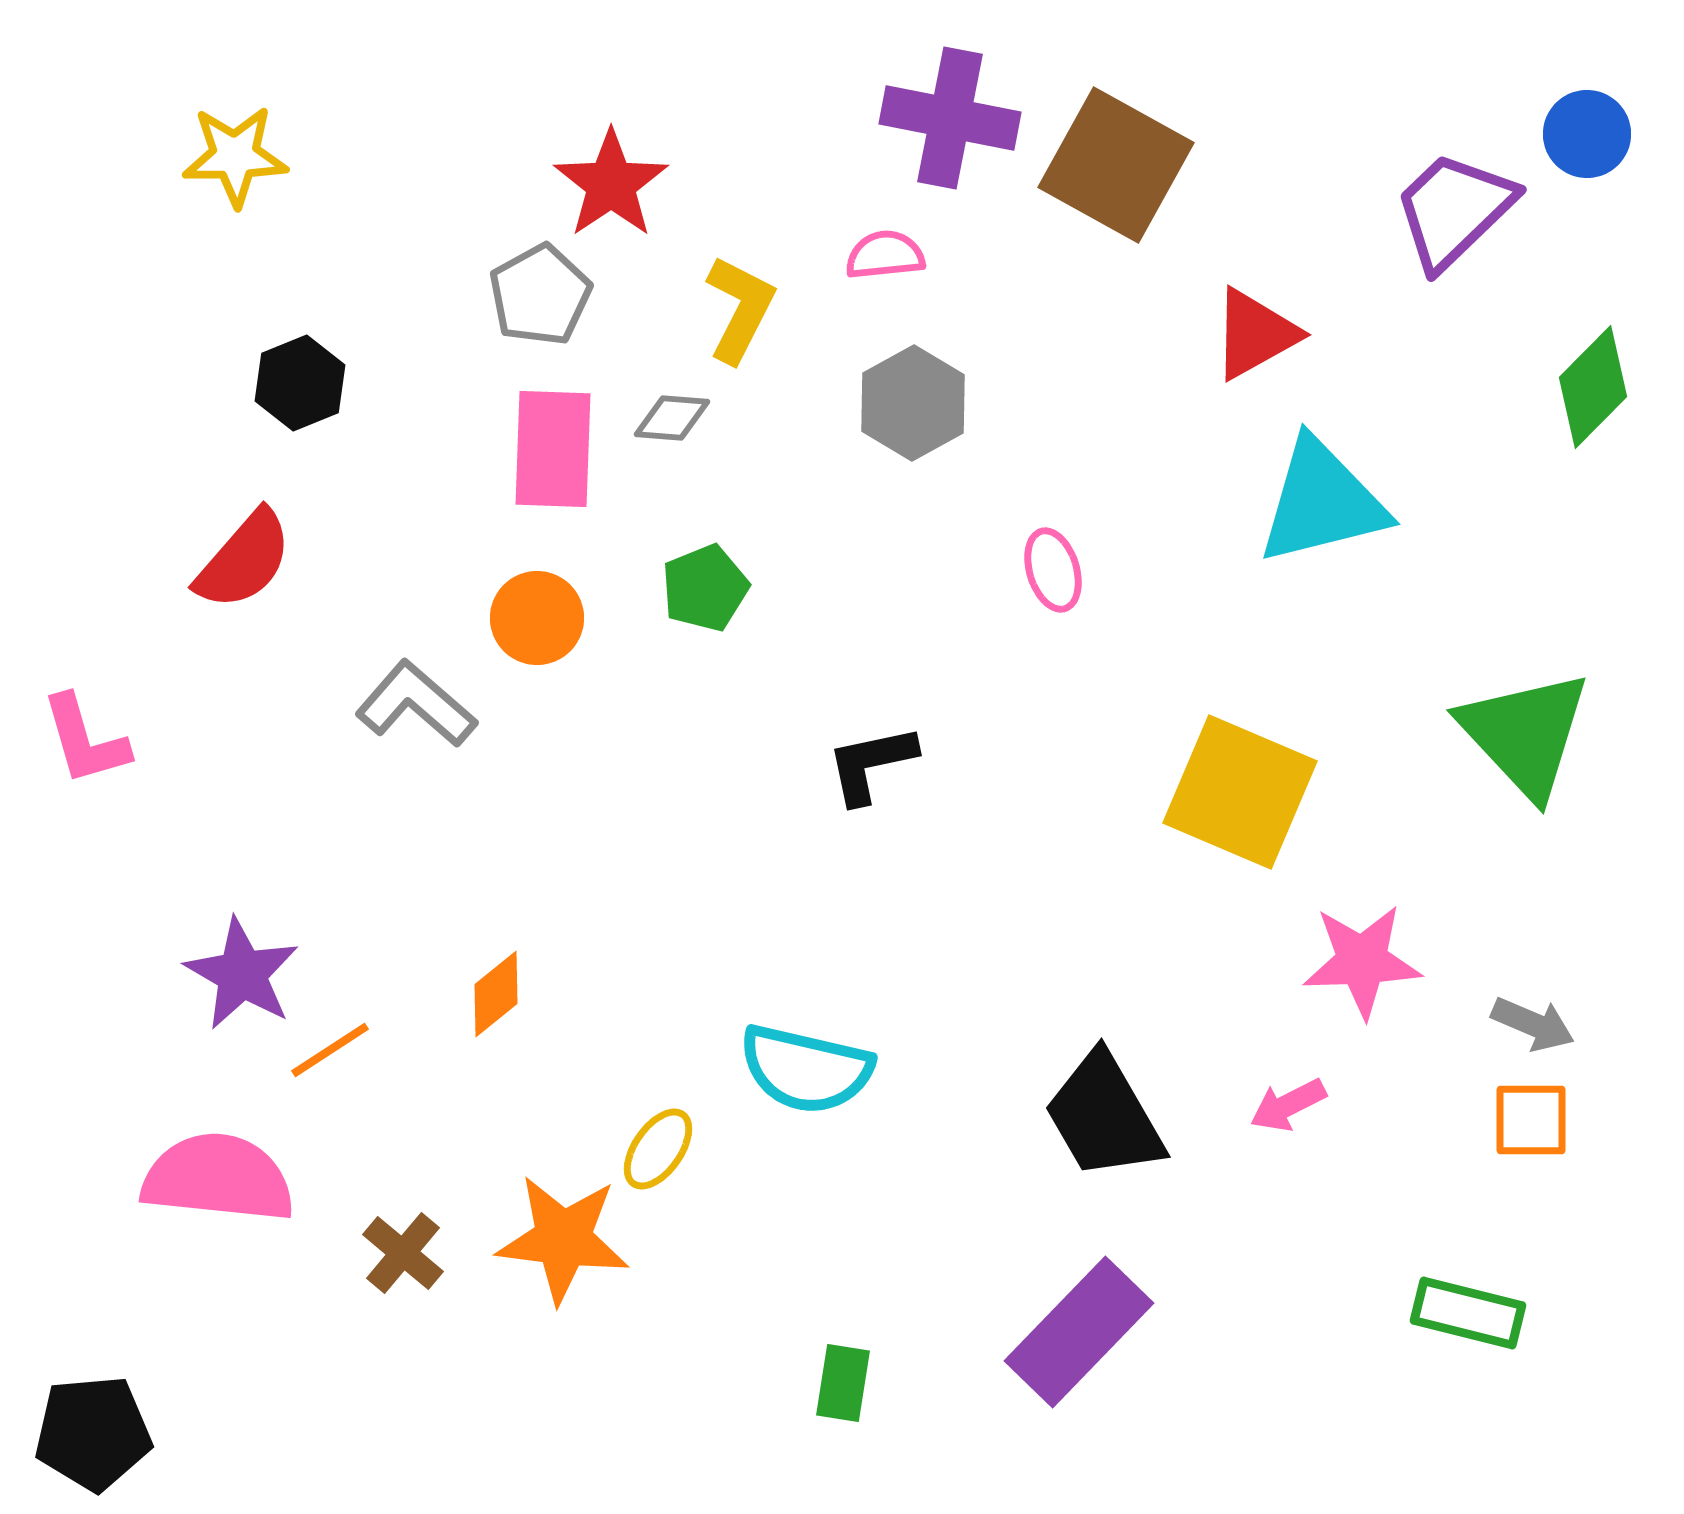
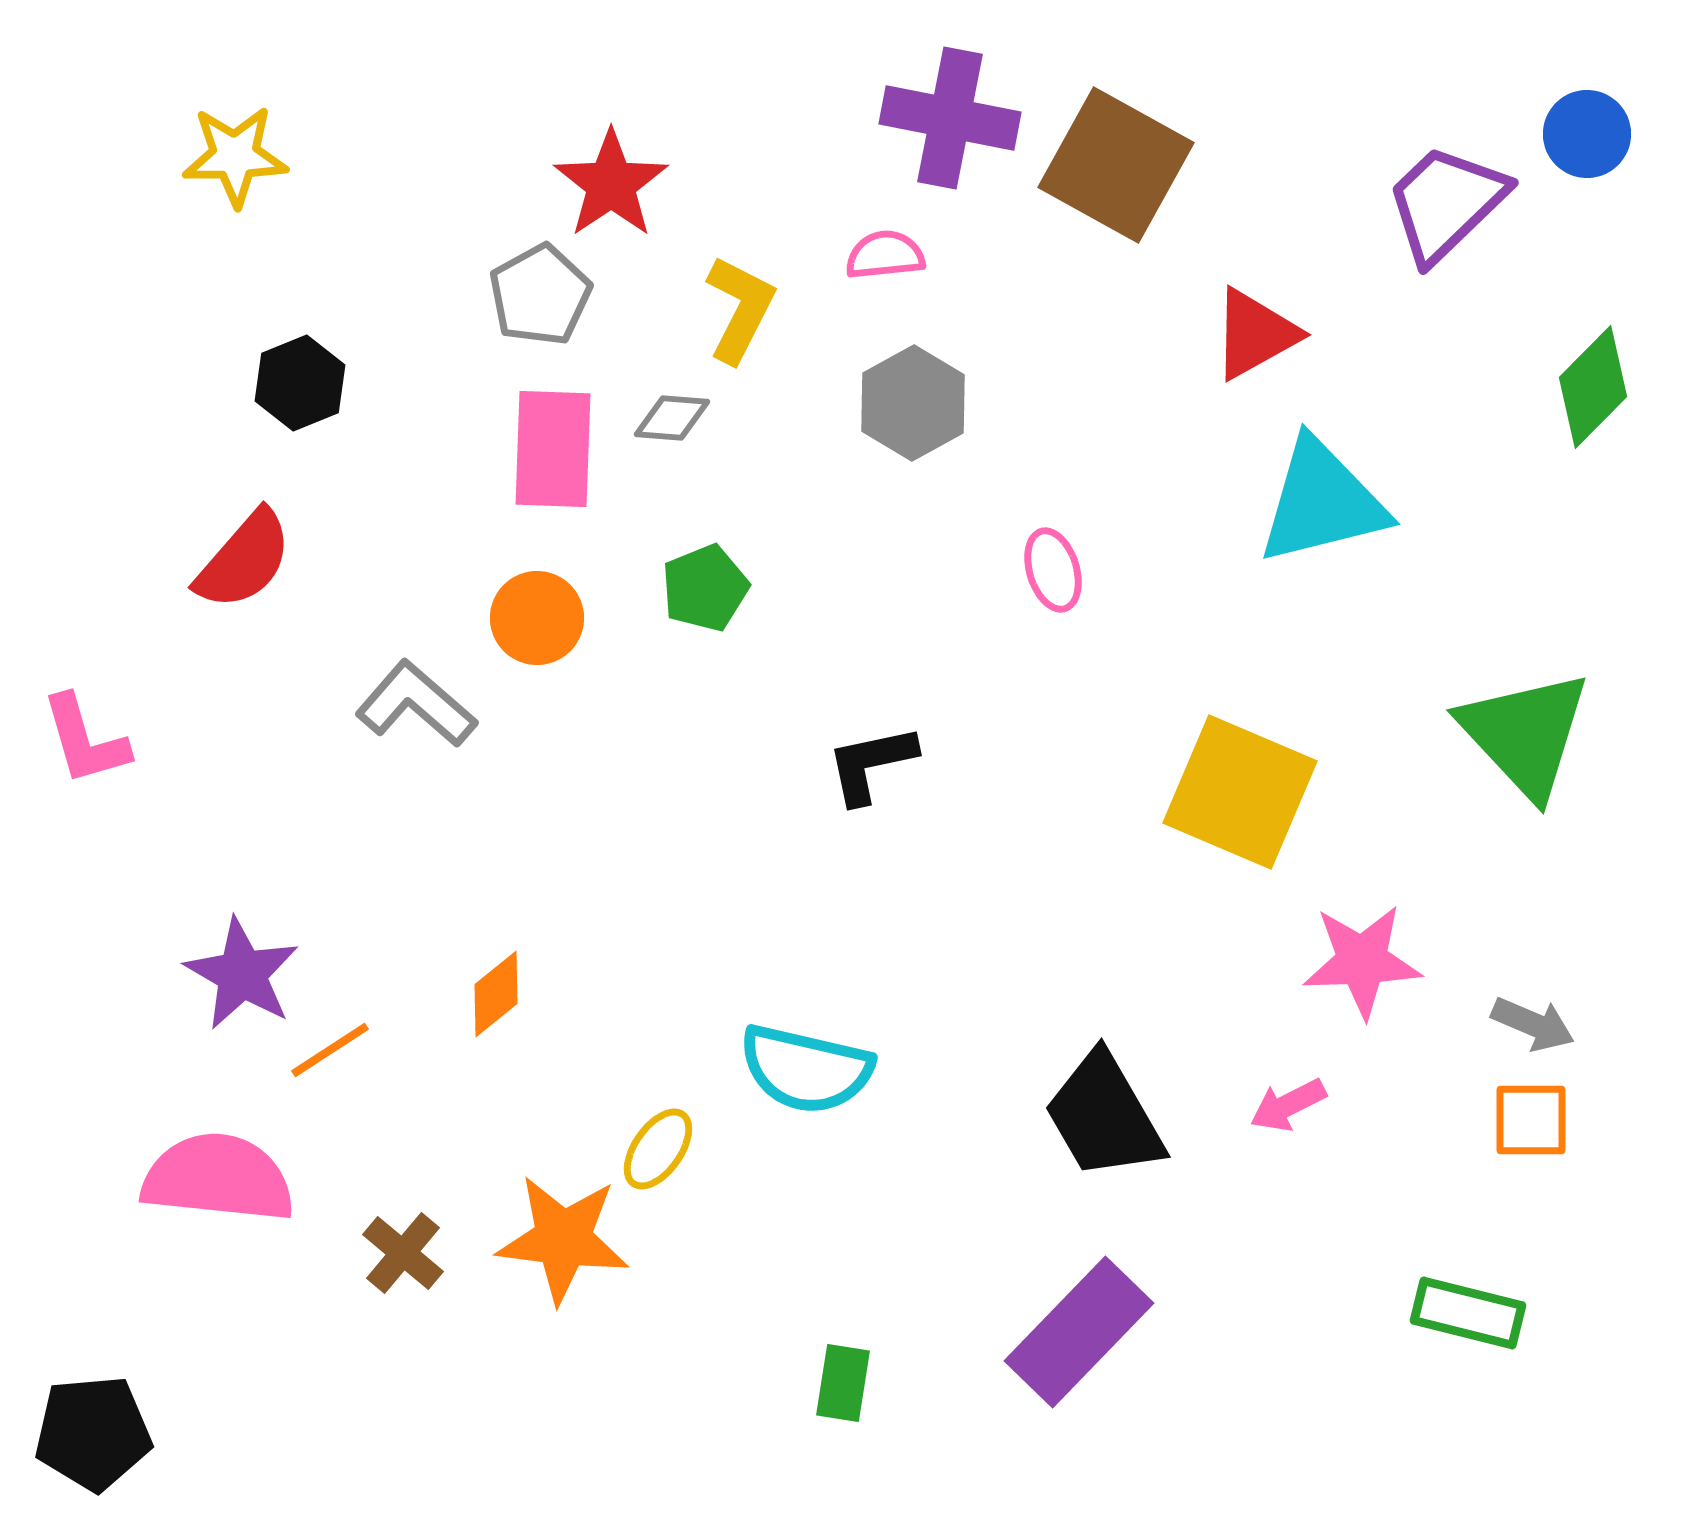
purple trapezoid at (1454, 210): moved 8 px left, 7 px up
